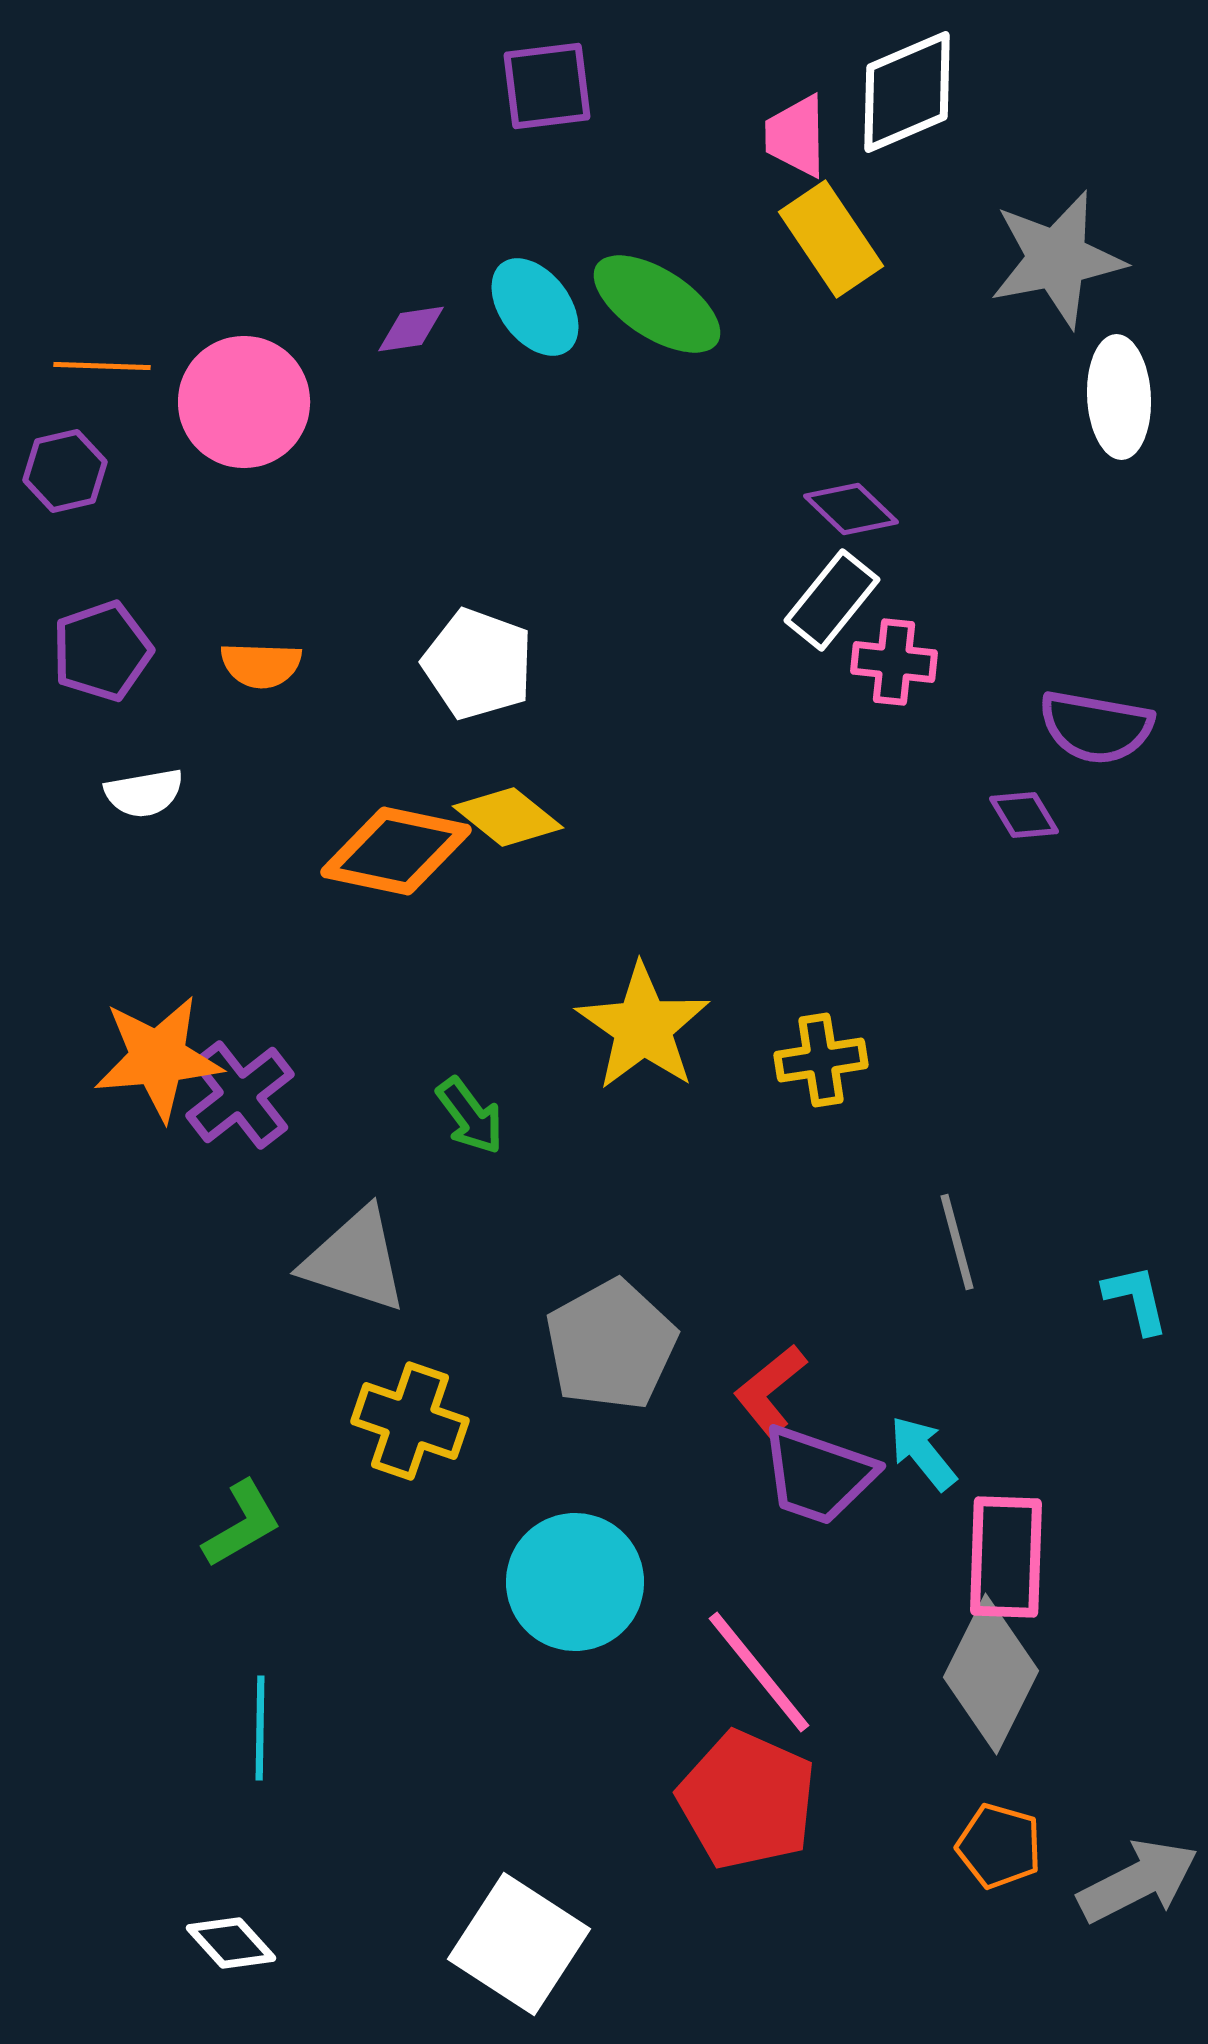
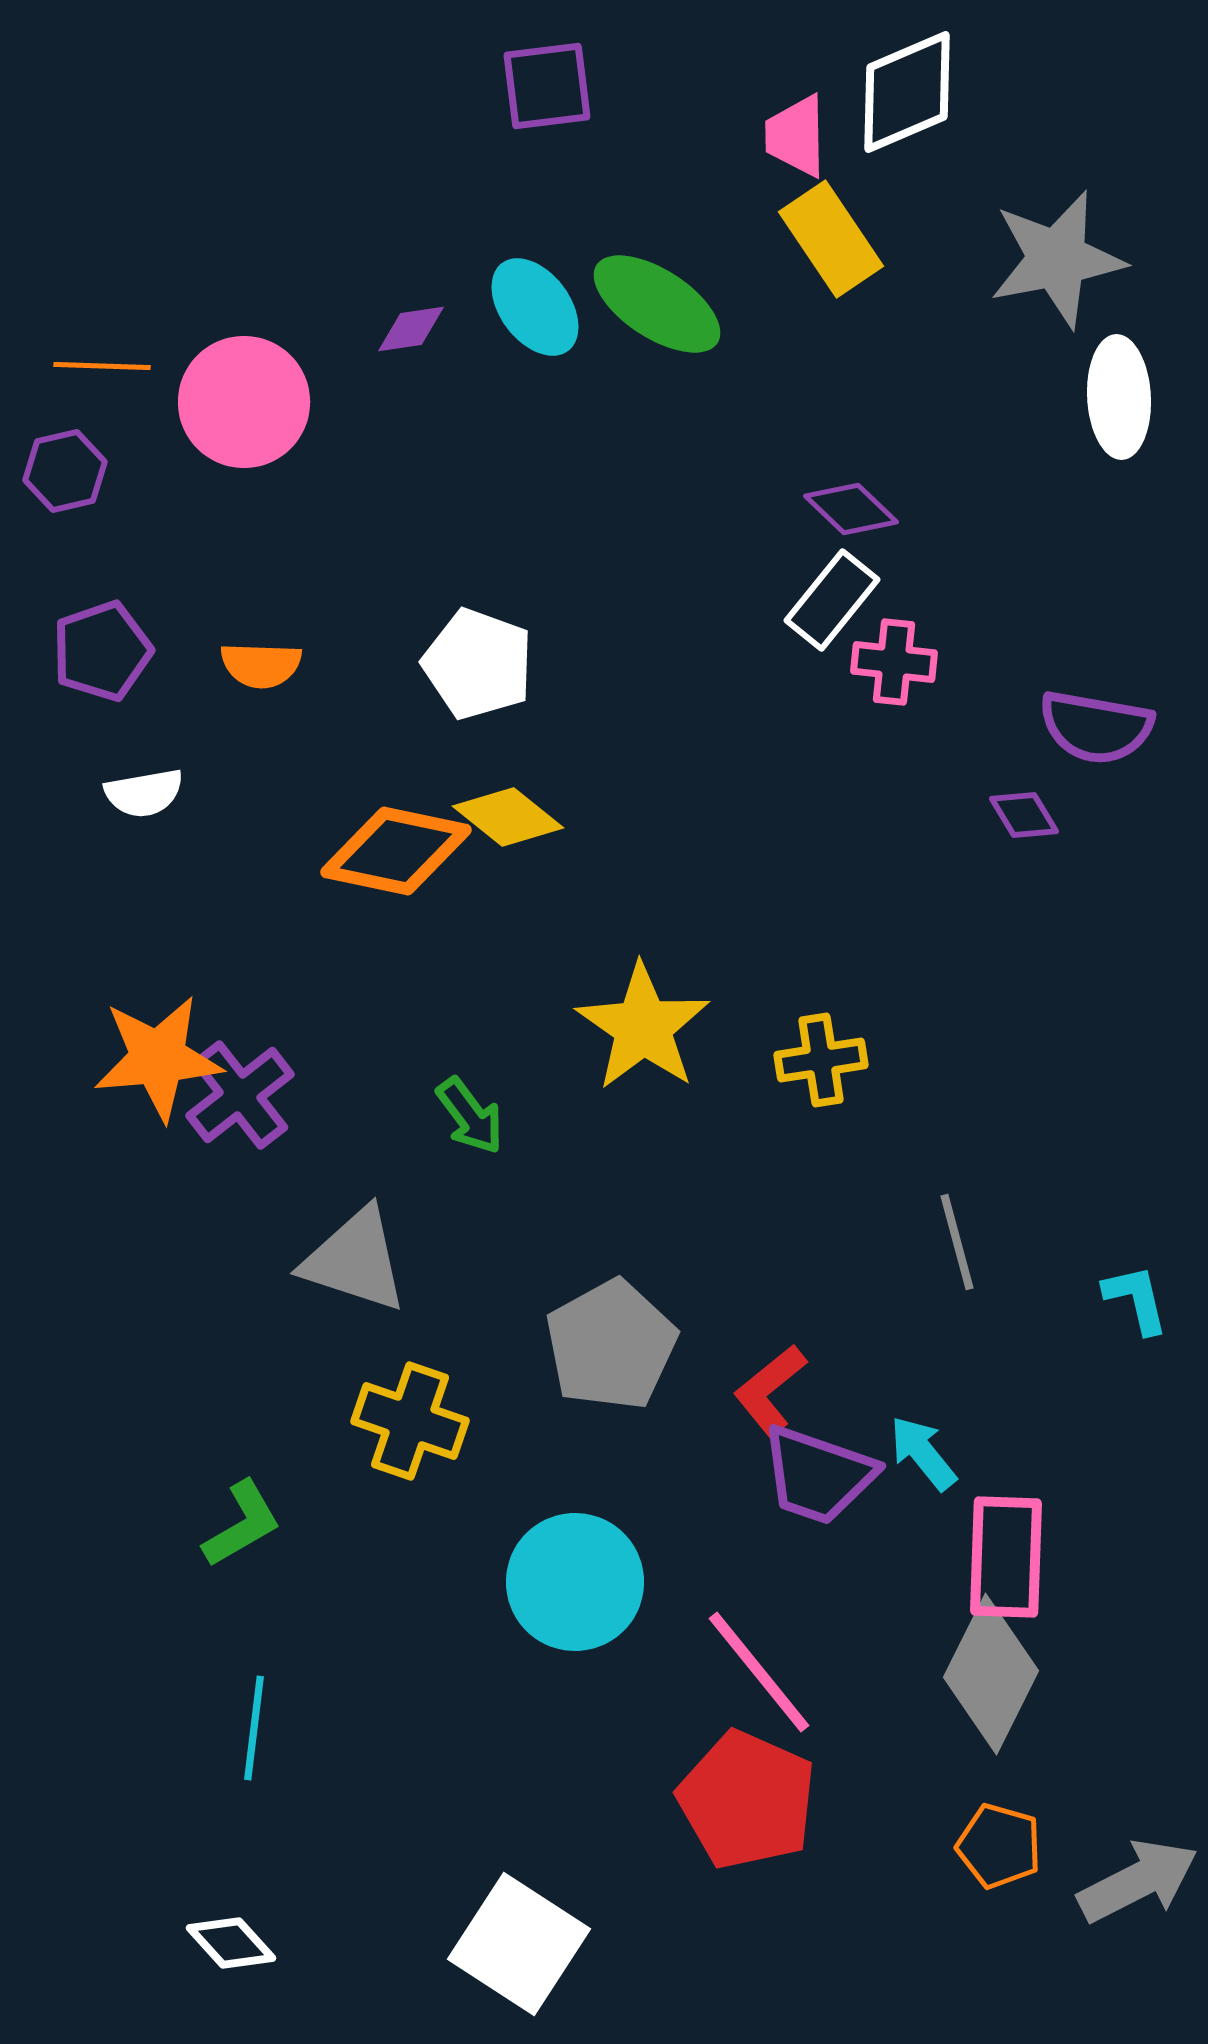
cyan line at (260, 1728): moved 6 px left; rotated 6 degrees clockwise
